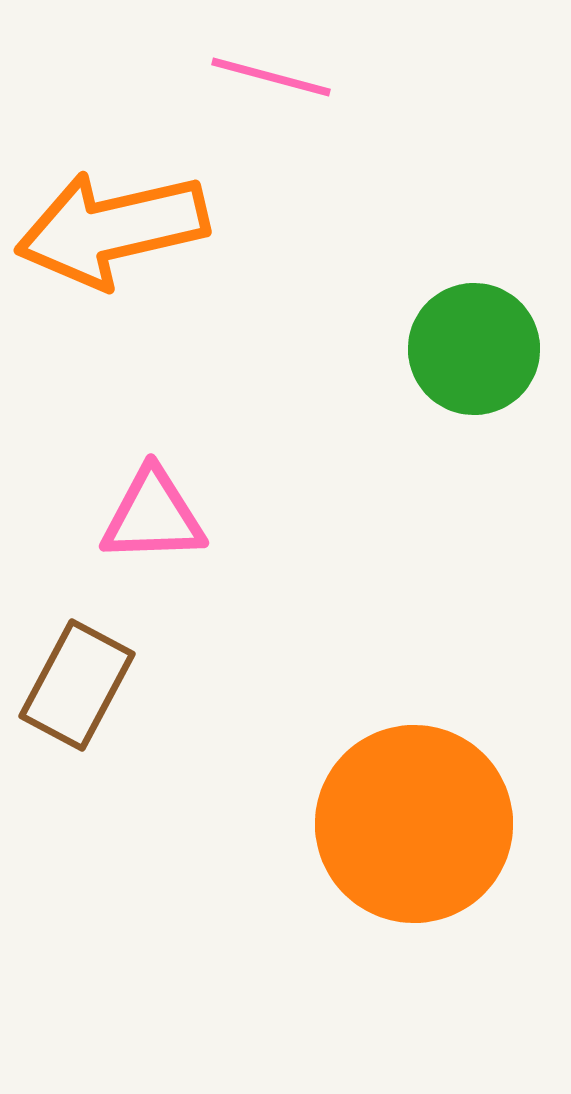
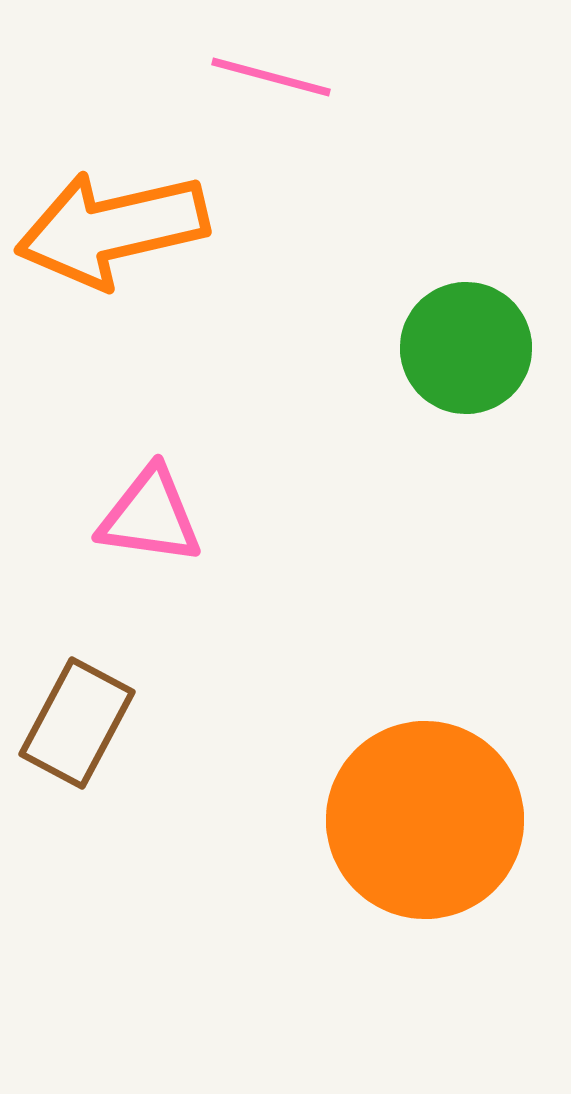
green circle: moved 8 px left, 1 px up
pink triangle: moved 3 px left; rotated 10 degrees clockwise
brown rectangle: moved 38 px down
orange circle: moved 11 px right, 4 px up
